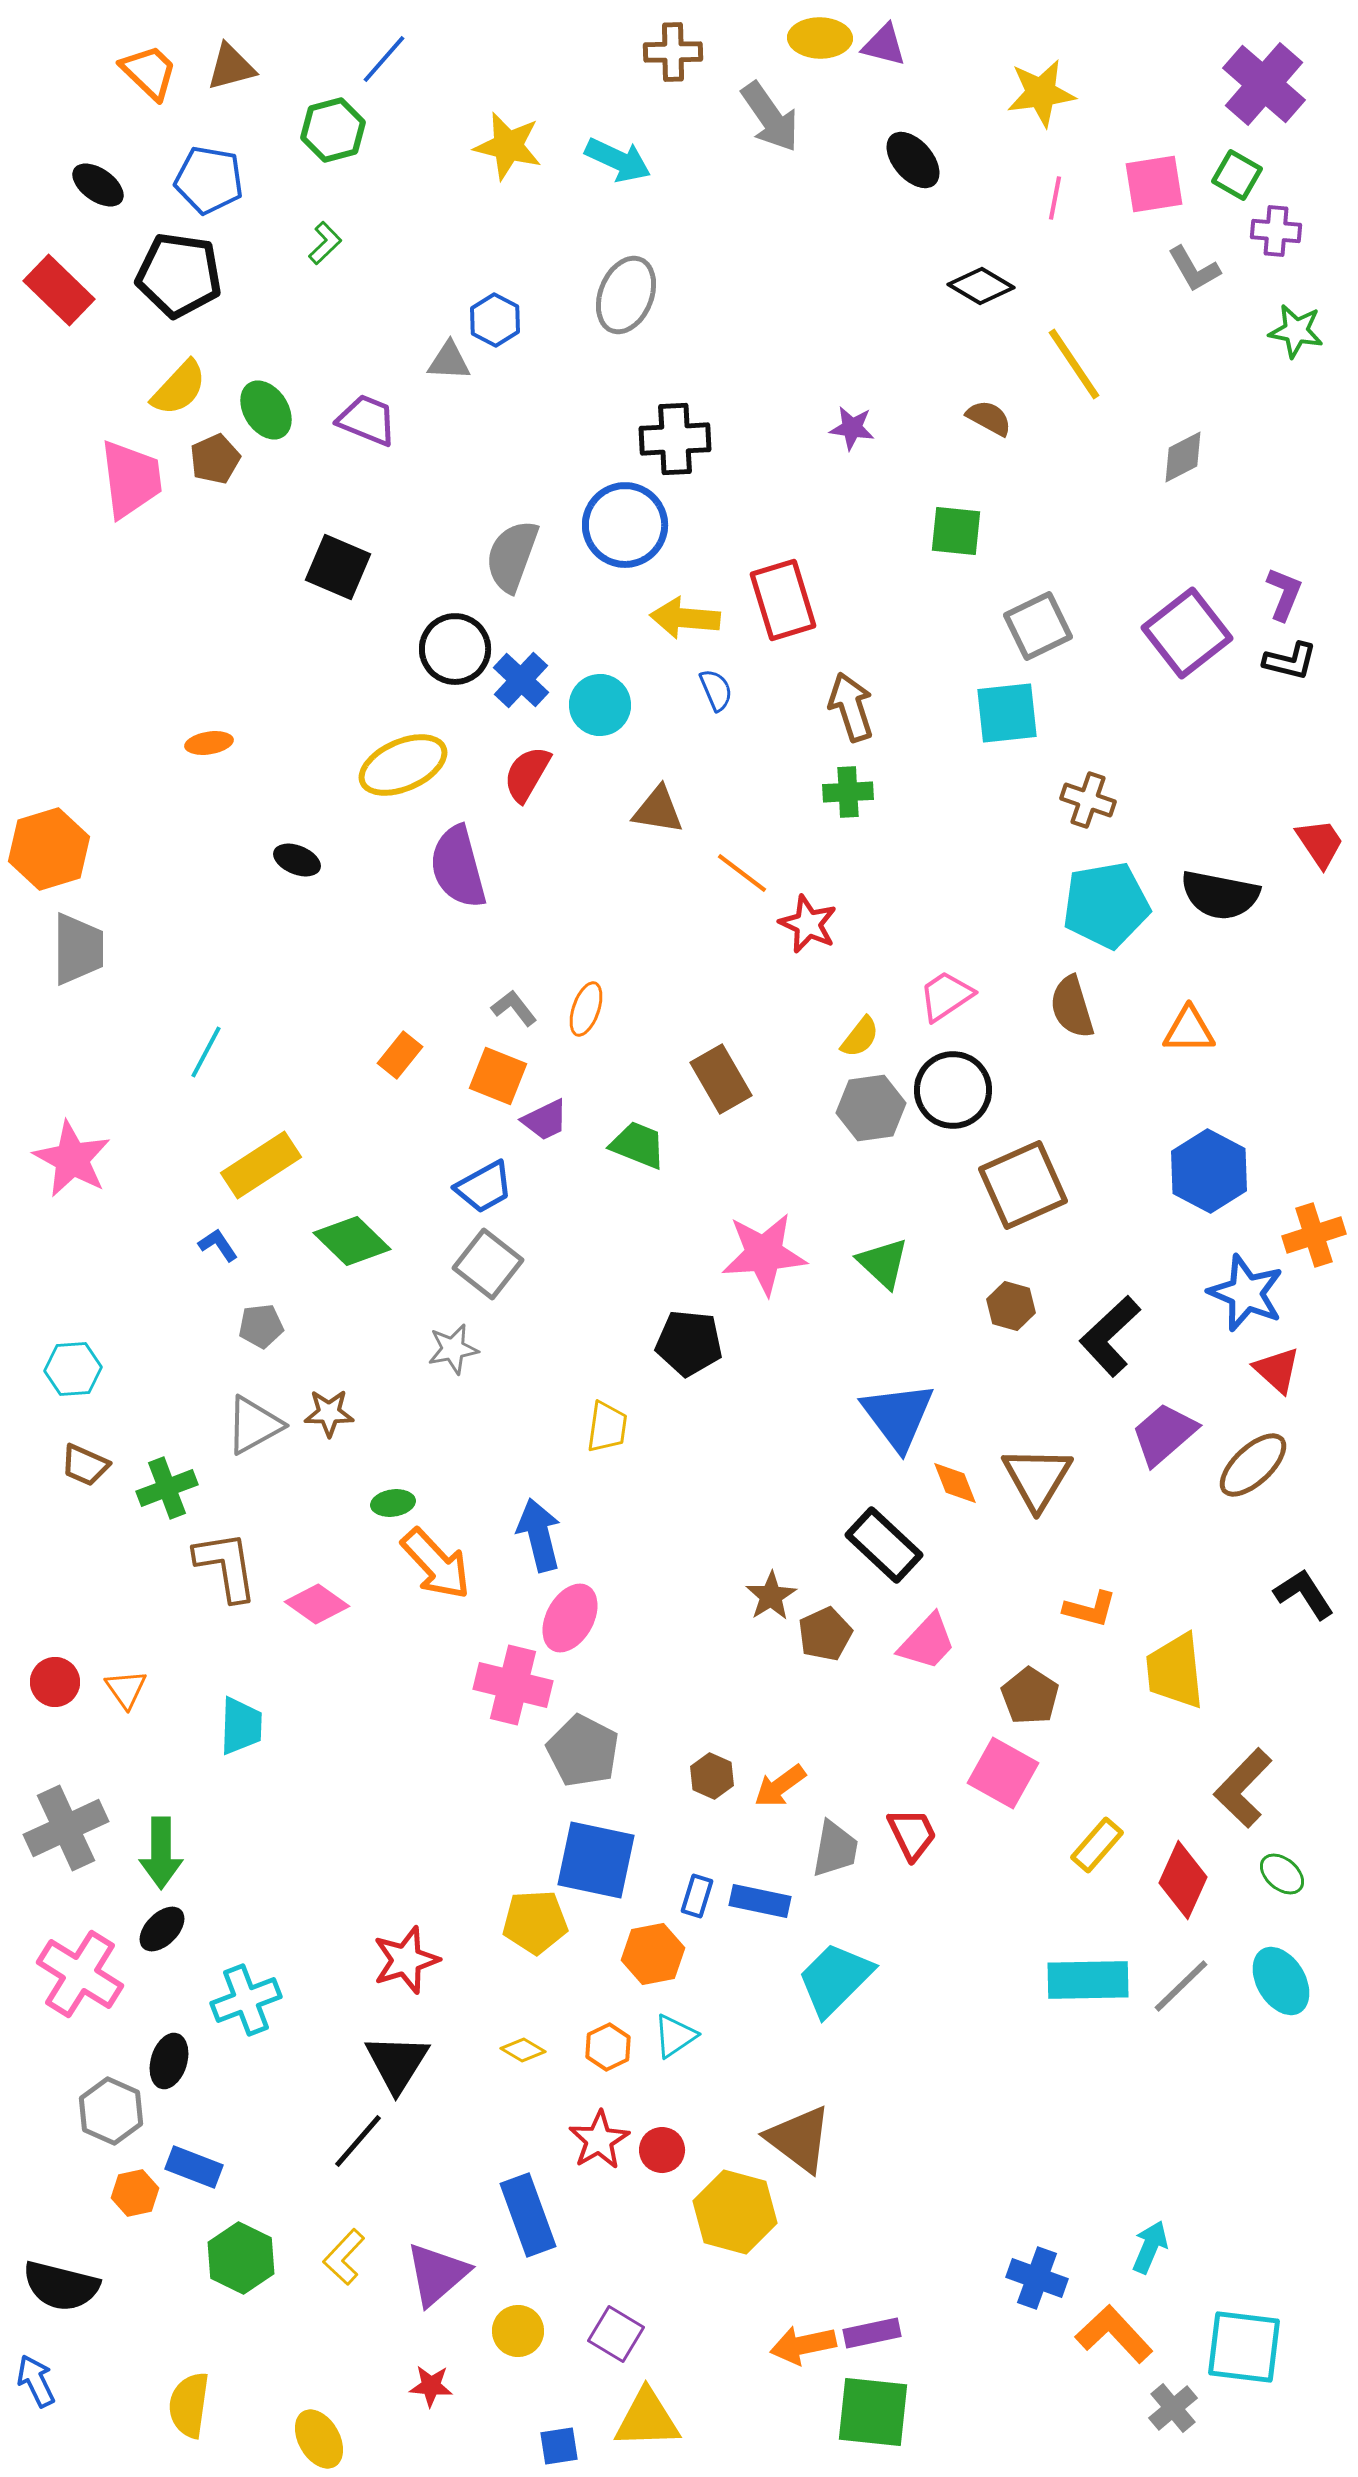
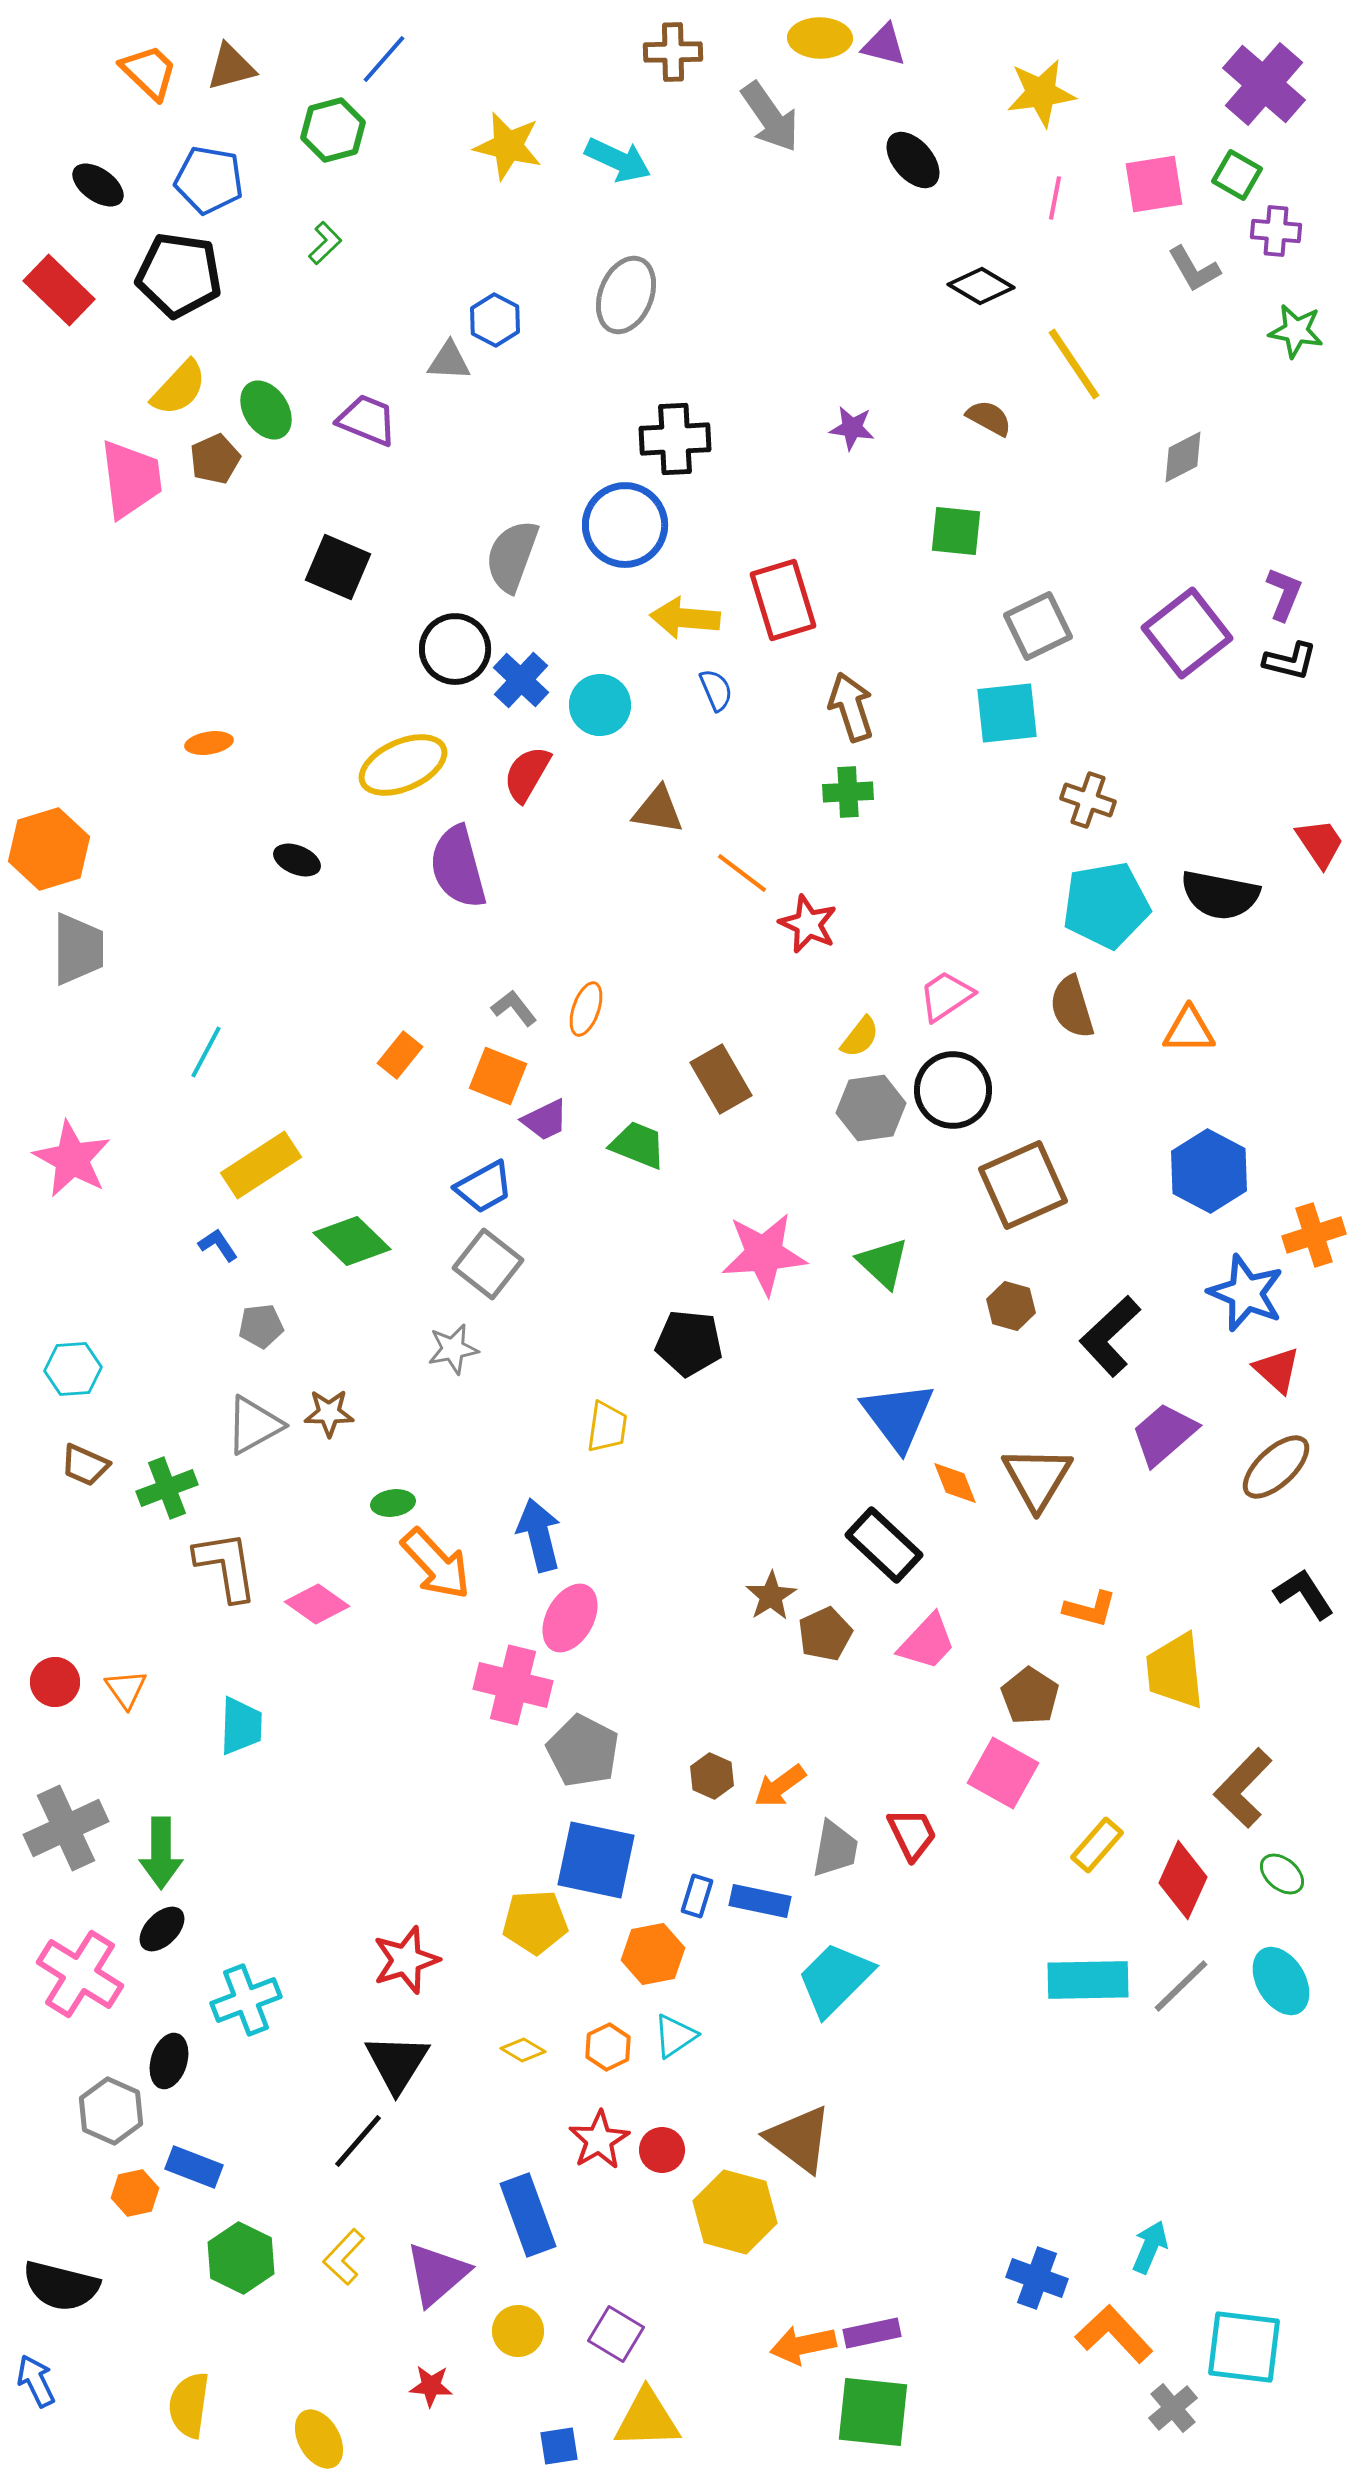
brown ellipse at (1253, 1465): moved 23 px right, 2 px down
